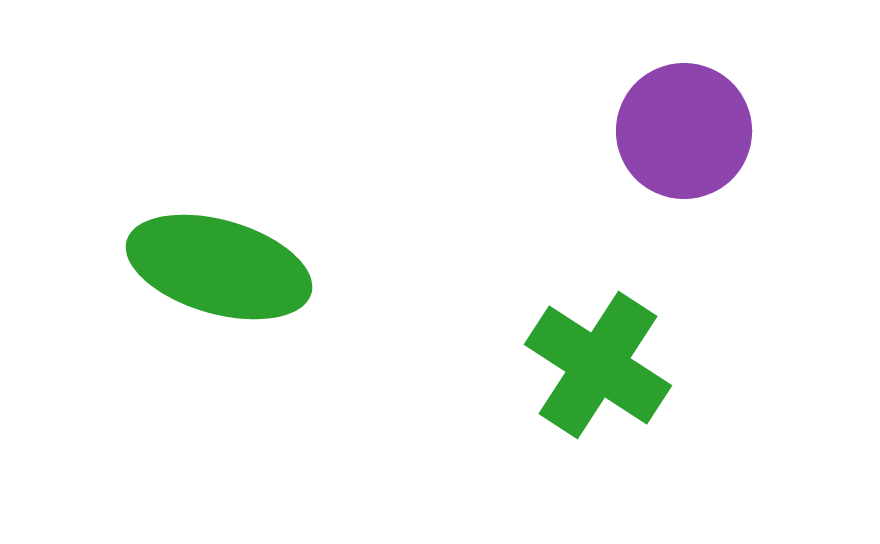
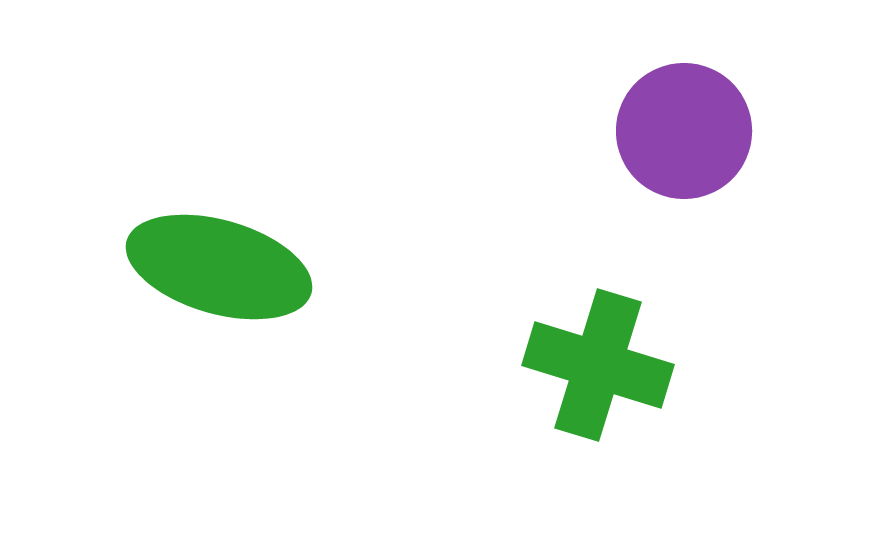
green cross: rotated 16 degrees counterclockwise
